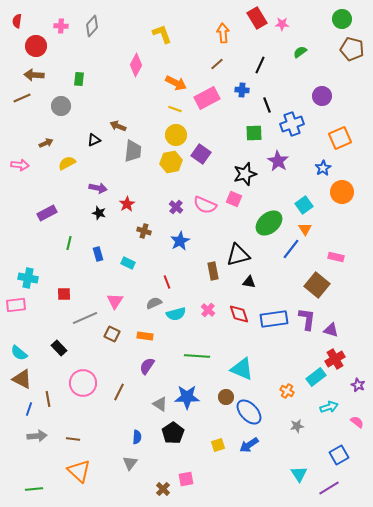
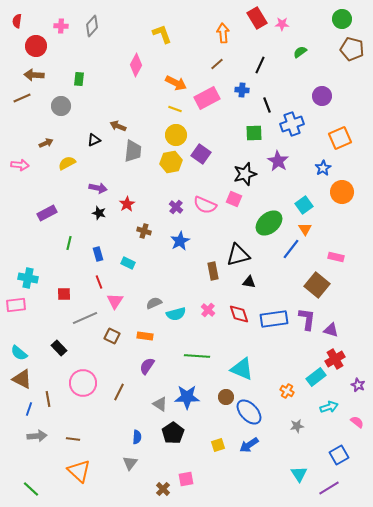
red line at (167, 282): moved 68 px left
brown square at (112, 334): moved 2 px down
green line at (34, 489): moved 3 px left; rotated 48 degrees clockwise
